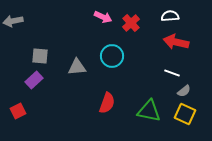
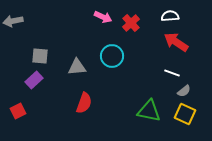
red arrow: rotated 20 degrees clockwise
red semicircle: moved 23 px left
